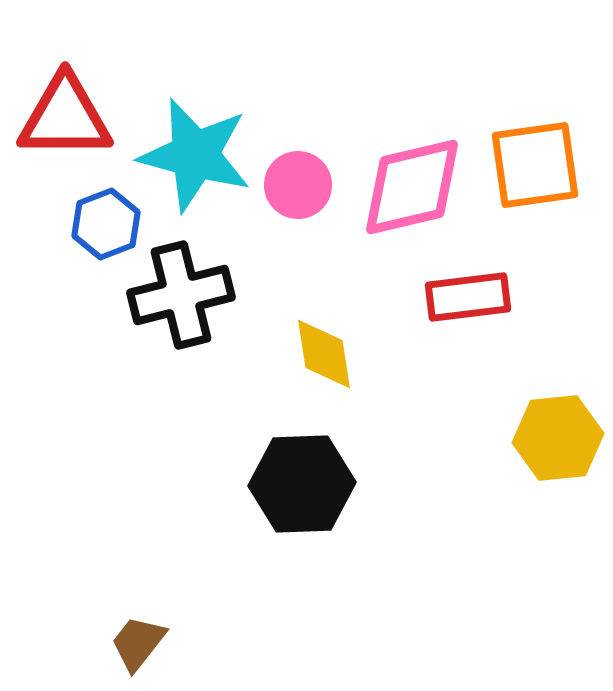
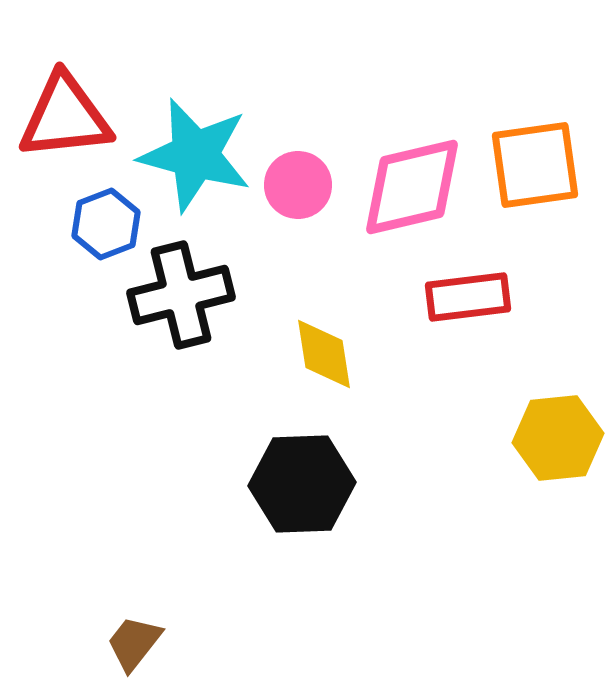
red triangle: rotated 6 degrees counterclockwise
brown trapezoid: moved 4 px left
